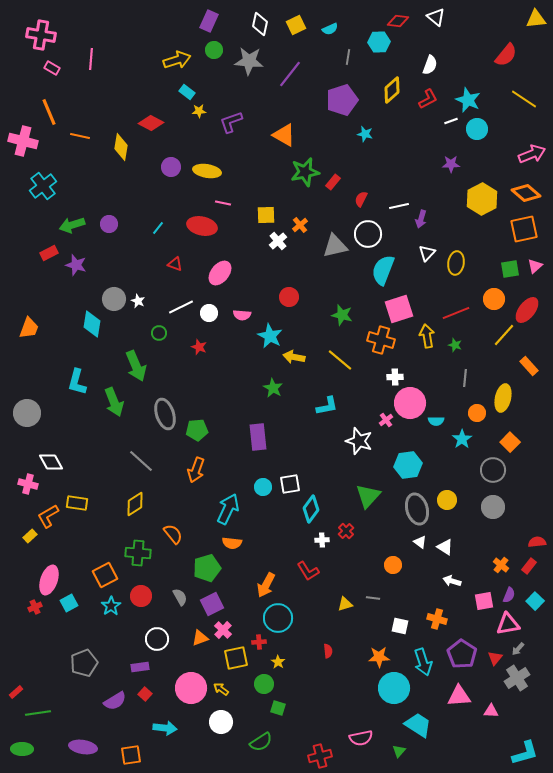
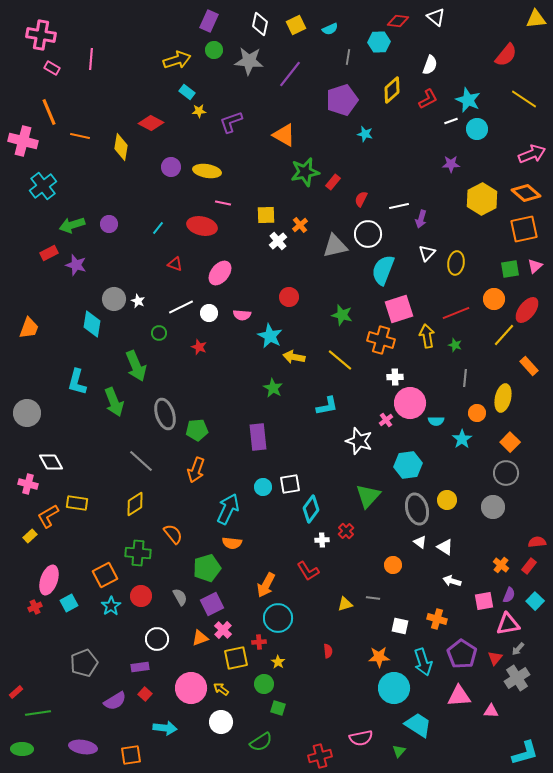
gray circle at (493, 470): moved 13 px right, 3 px down
